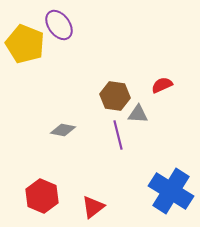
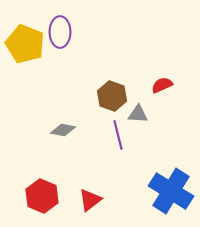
purple ellipse: moved 1 px right, 7 px down; rotated 36 degrees clockwise
brown hexagon: moved 3 px left; rotated 12 degrees clockwise
red triangle: moved 3 px left, 7 px up
